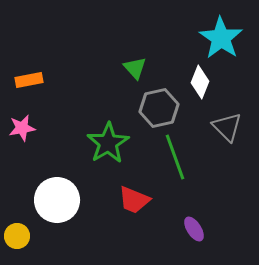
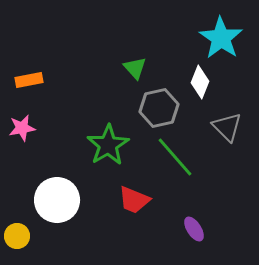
green star: moved 2 px down
green line: rotated 21 degrees counterclockwise
